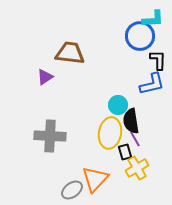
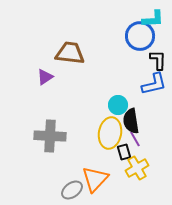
blue L-shape: moved 2 px right
black rectangle: moved 1 px left
